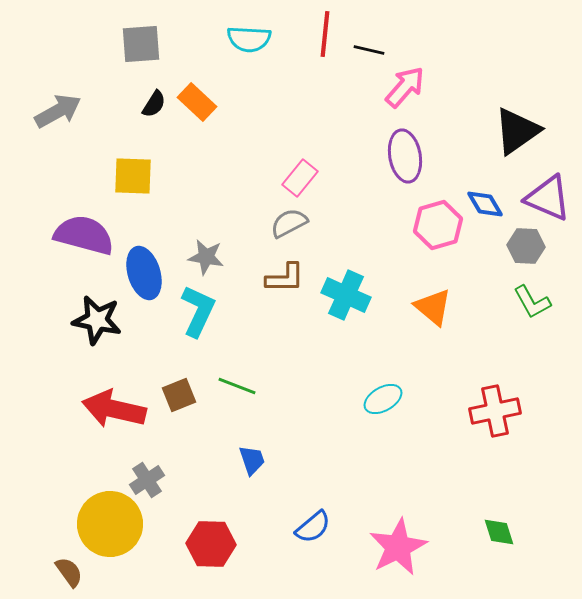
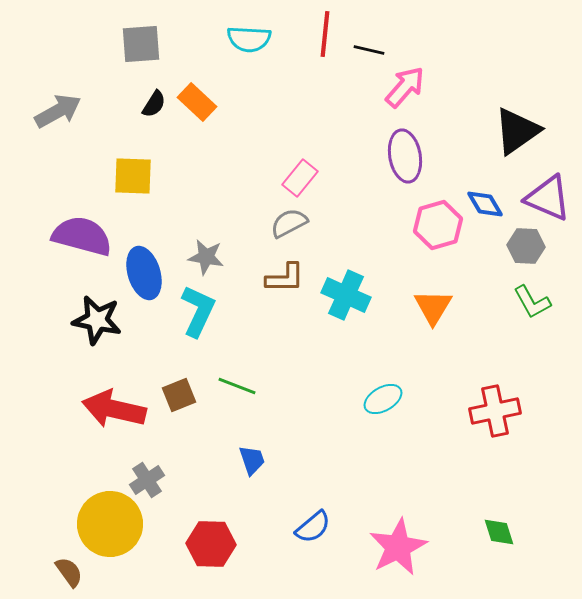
purple semicircle: moved 2 px left, 1 px down
orange triangle: rotated 21 degrees clockwise
